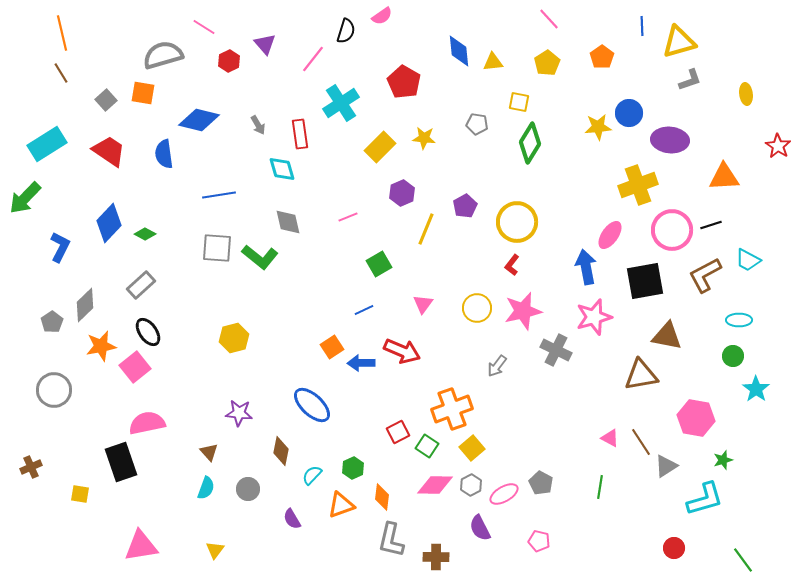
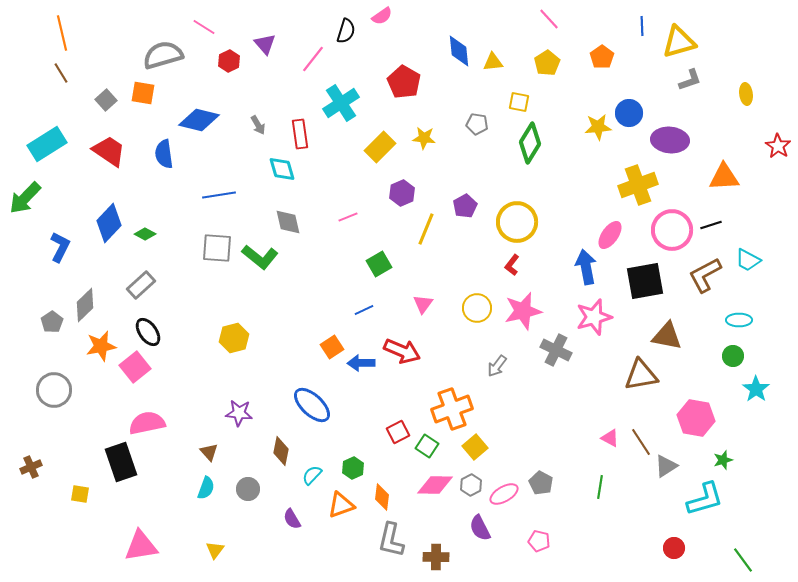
yellow square at (472, 448): moved 3 px right, 1 px up
